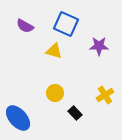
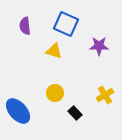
purple semicircle: rotated 54 degrees clockwise
blue ellipse: moved 7 px up
